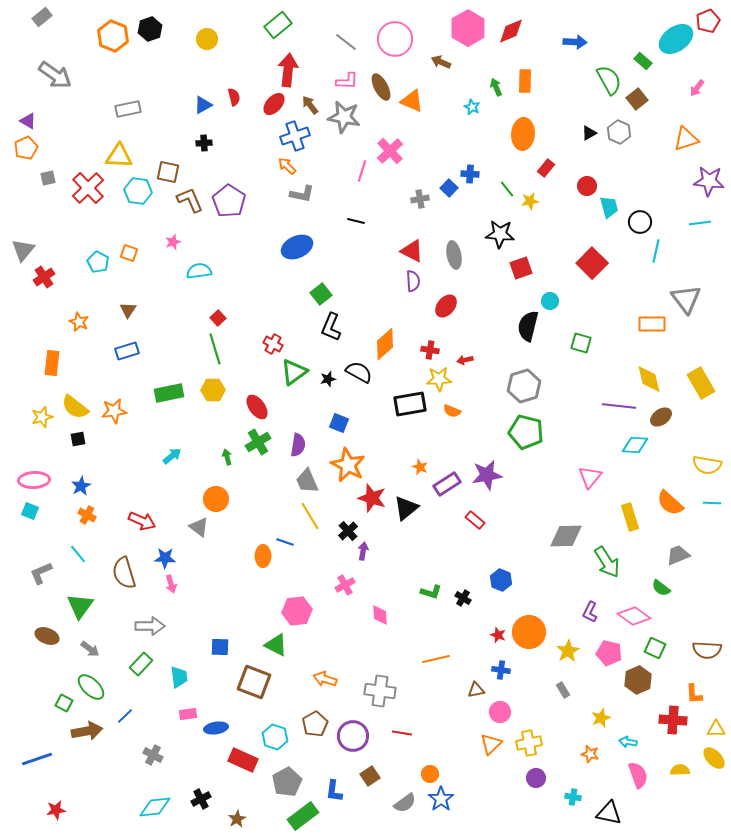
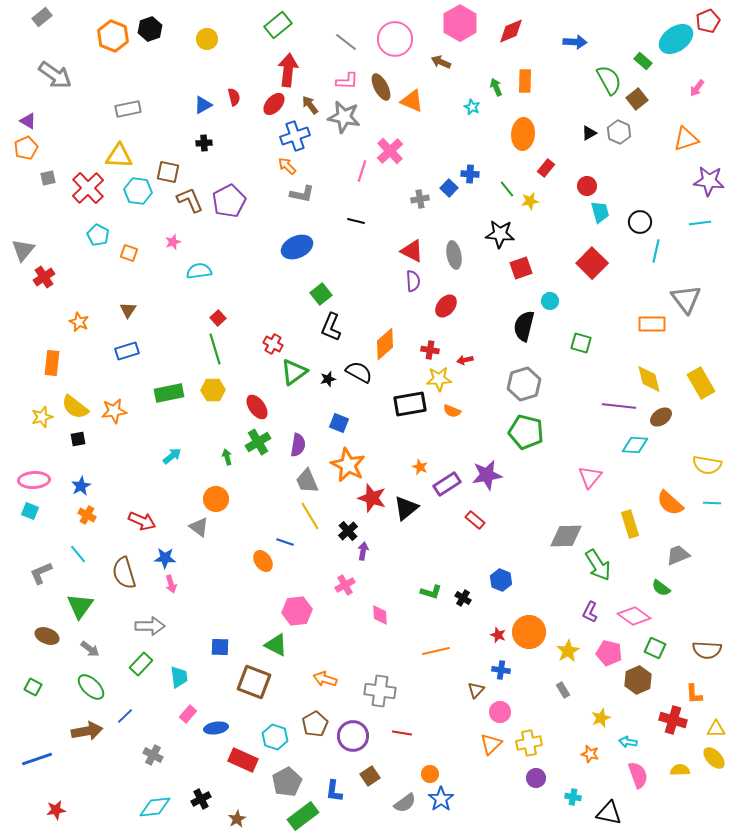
pink hexagon at (468, 28): moved 8 px left, 5 px up
purple pentagon at (229, 201): rotated 12 degrees clockwise
cyan trapezoid at (609, 207): moved 9 px left, 5 px down
cyan pentagon at (98, 262): moved 27 px up
black semicircle at (528, 326): moved 4 px left
gray hexagon at (524, 386): moved 2 px up
yellow rectangle at (630, 517): moved 7 px down
orange ellipse at (263, 556): moved 5 px down; rotated 35 degrees counterclockwise
green arrow at (607, 562): moved 9 px left, 3 px down
orange line at (436, 659): moved 8 px up
brown triangle at (476, 690): rotated 36 degrees counterclockwise
green square at (64, 703): moved 31 px left, 16 px up
pink rectangle at (188, 714): rotated 42 degrees counterclockwise
red cross at (673, 720): rotated 12 degrees clockwise
